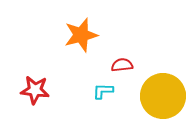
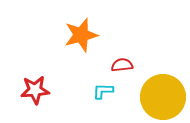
red star: rotated 12 degrees counterclockwise
yellow circle: moved 1 px down
